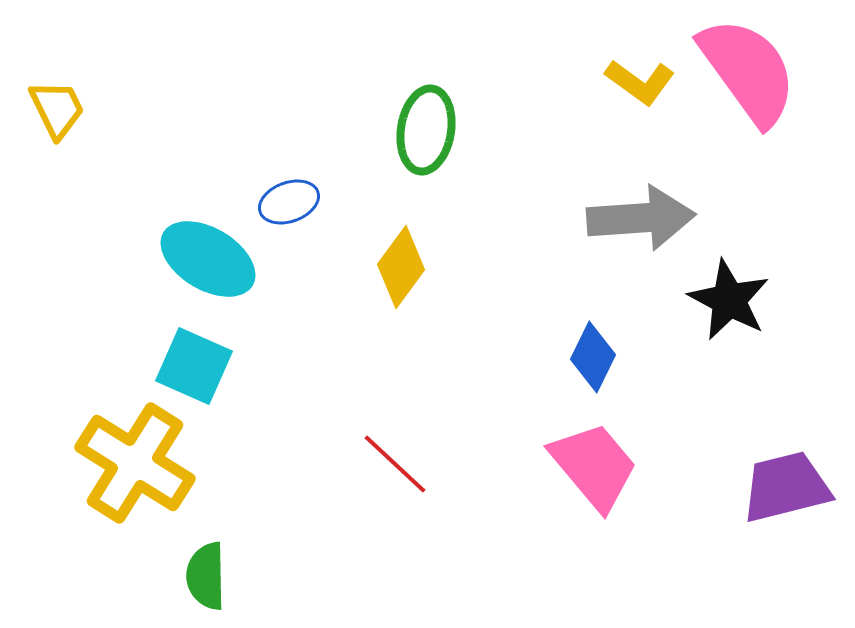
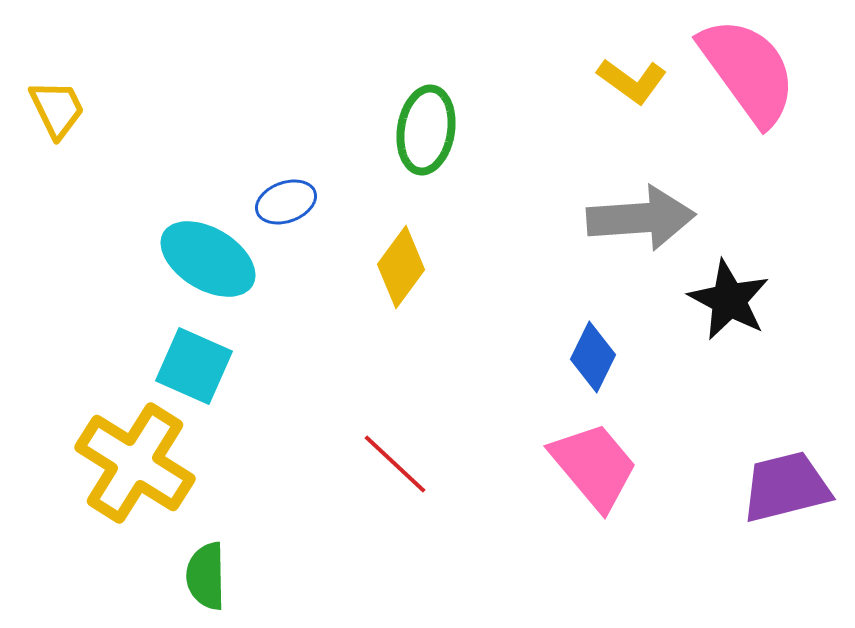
yellow L-shape: moved 8 px left, 1 px up
blue ellipse: moved 3 px left
